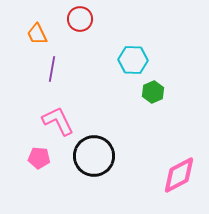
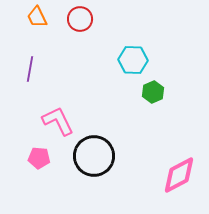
orange trapezoid: moved 17 px up
purple line: moved 22 px left
